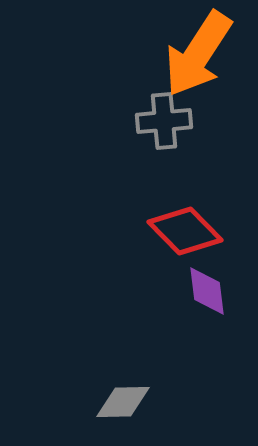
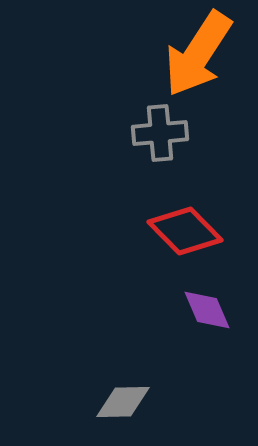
gray cross: moved 4 px left, 12 px down
purple diamond: moved 19 px down; rotated 16 degrees counterclockwise
